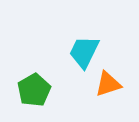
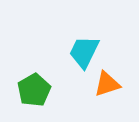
orange triangle: moved 1 px left
